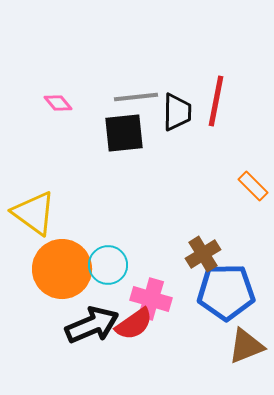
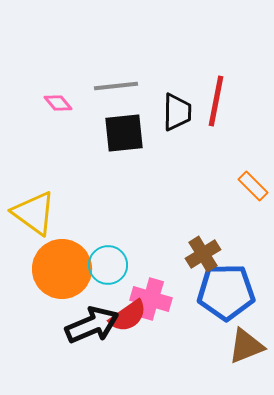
gray line: moved 20 px left, 11 px up
red semicircle: moved 6 px left, 8 px up
